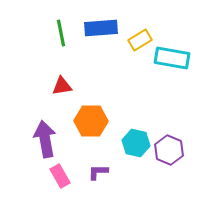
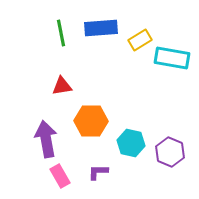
purple arrow: moved 1 px right
cyan hexagon: moved 5 px left
purple hexagon: moved 1 px right, 2 px down
